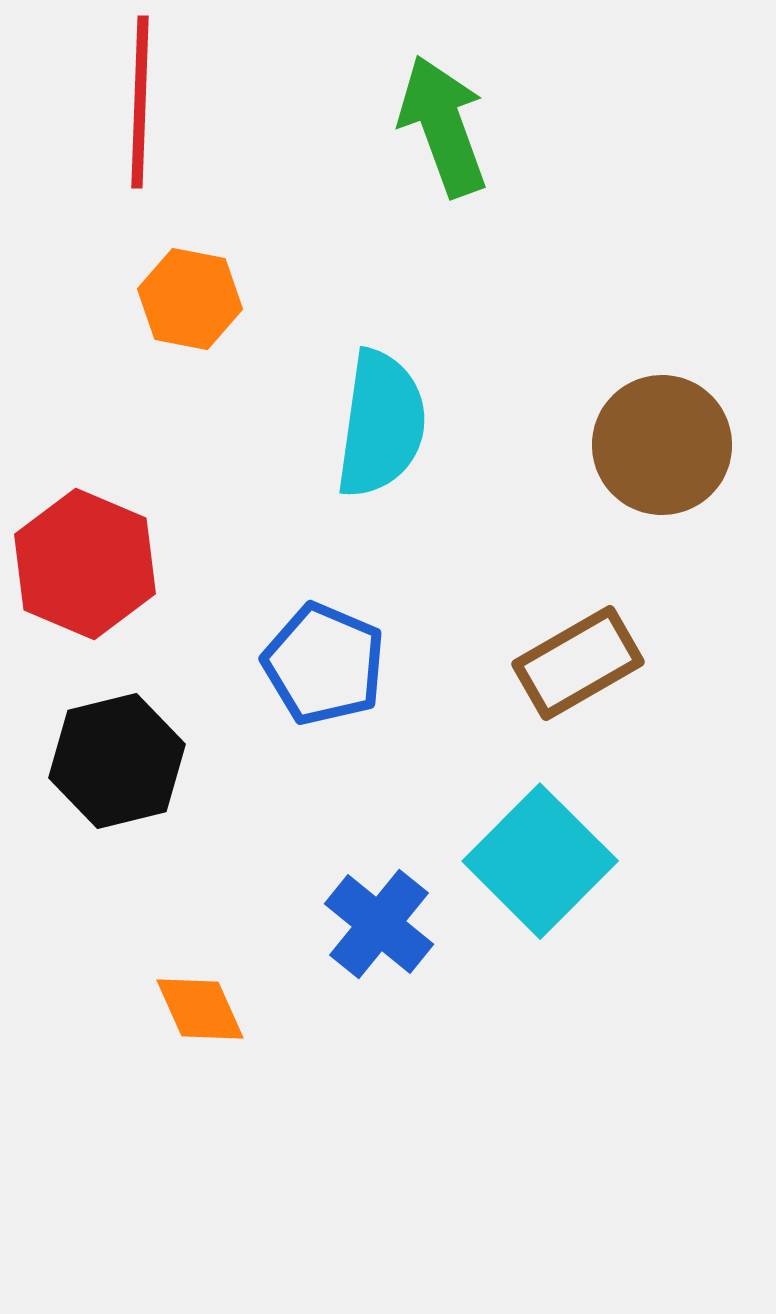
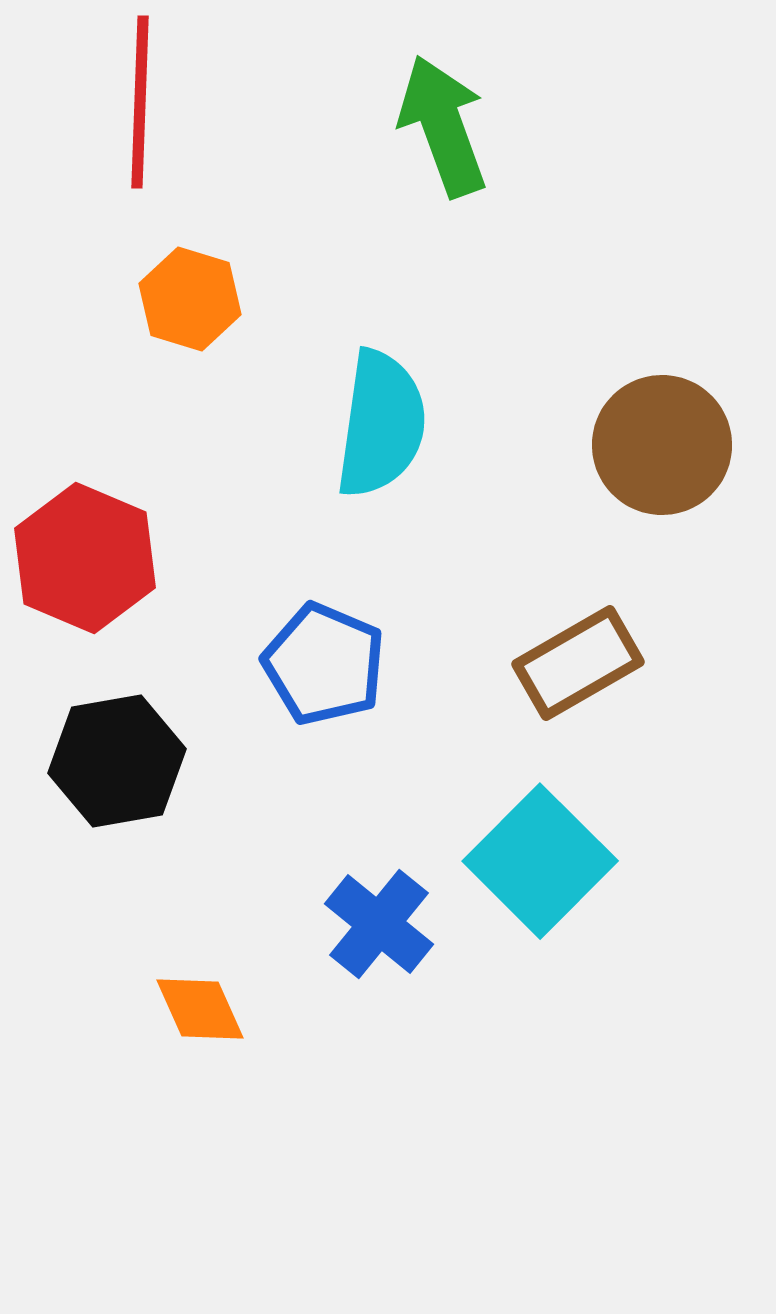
orange hexagon: rotated 6 degrees clockwise
red hexagon: moved 6 px up
black hexagon: rotated 4 degrees clockwise
